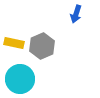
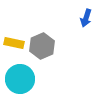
blue arrow: moved 10 px right, 4 px down
